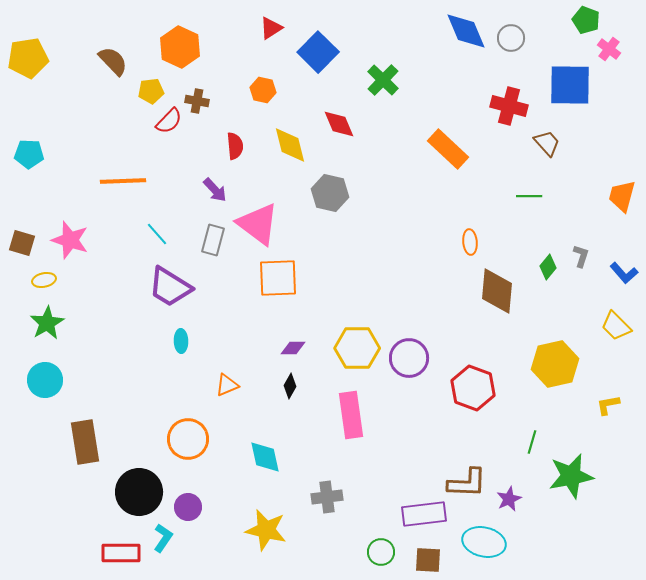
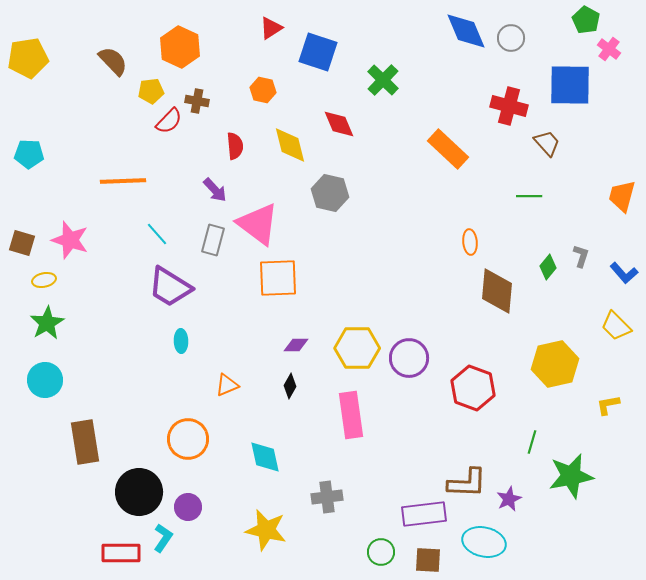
green pentagon at (586, 20): rotated 8 degrees clockwise
blue square at (318, 52): rotated 27 degrees counterclockwise
purple diamond at (293, 348): moved 3 px right, 3 px up
